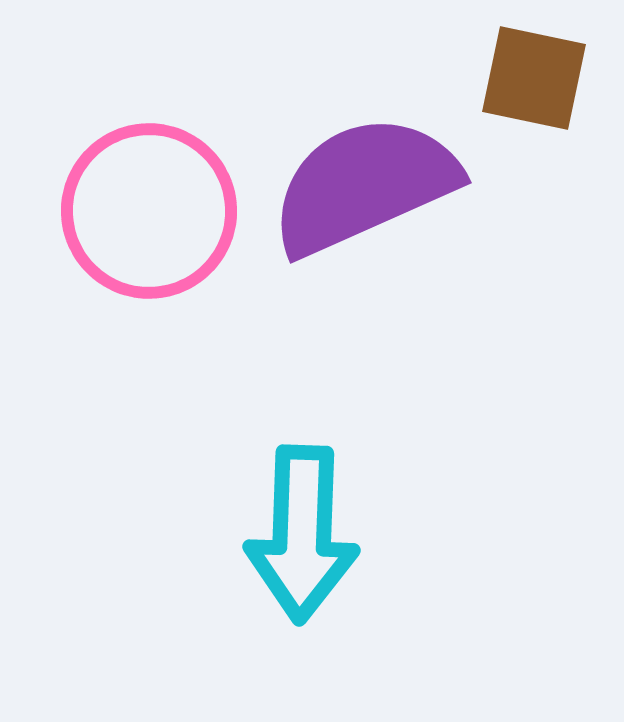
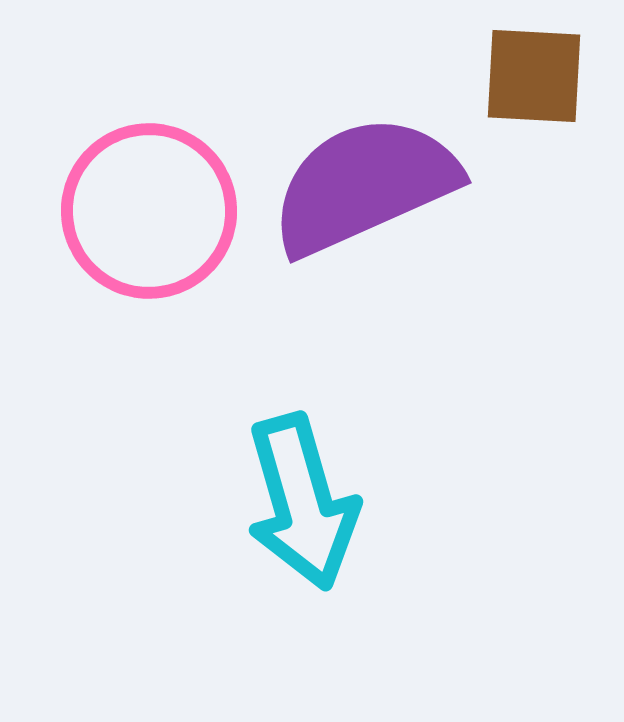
brown square: moved 2 px up; rotated 9 degrees counterclockwise
cyan arrow: moved 32 px up; rotated 18 degrees counterclockwise
